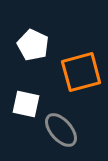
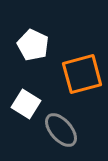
orange square: moved 1 px right, 2 px down
white square: rotated 20 degrees clockwise
